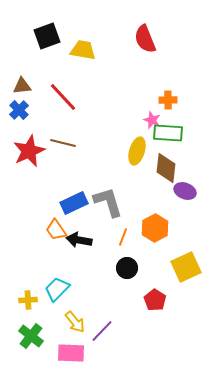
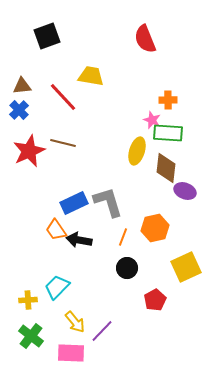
yellow trapezoid: moved 8 px right, 26 px down
orange hexagon: rotated 16 degrees clockwise
cyan trapezoid: moved 2 px up
red pentagon: rotated 10 degrees clockwise
